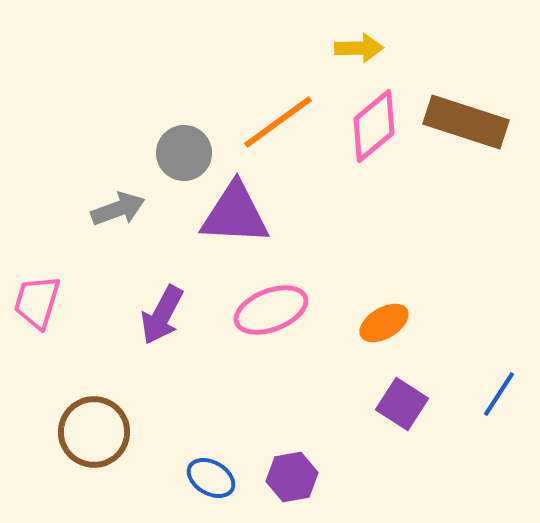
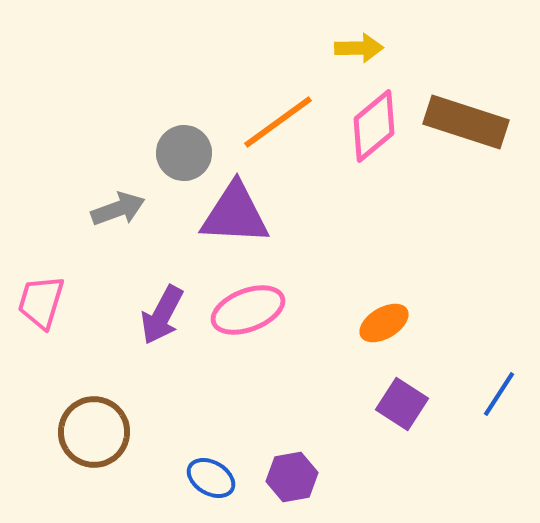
pink trapezoid: moved 4 px right
pink ellipse: moved 23 px left
